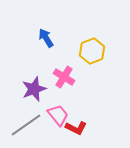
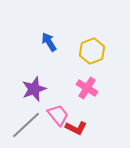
blue arrow: moved 3 px right, 4 px down
pink cross: moved 23 px right, 11 px down
gray line: rotated 8 degrees counterclockwise
